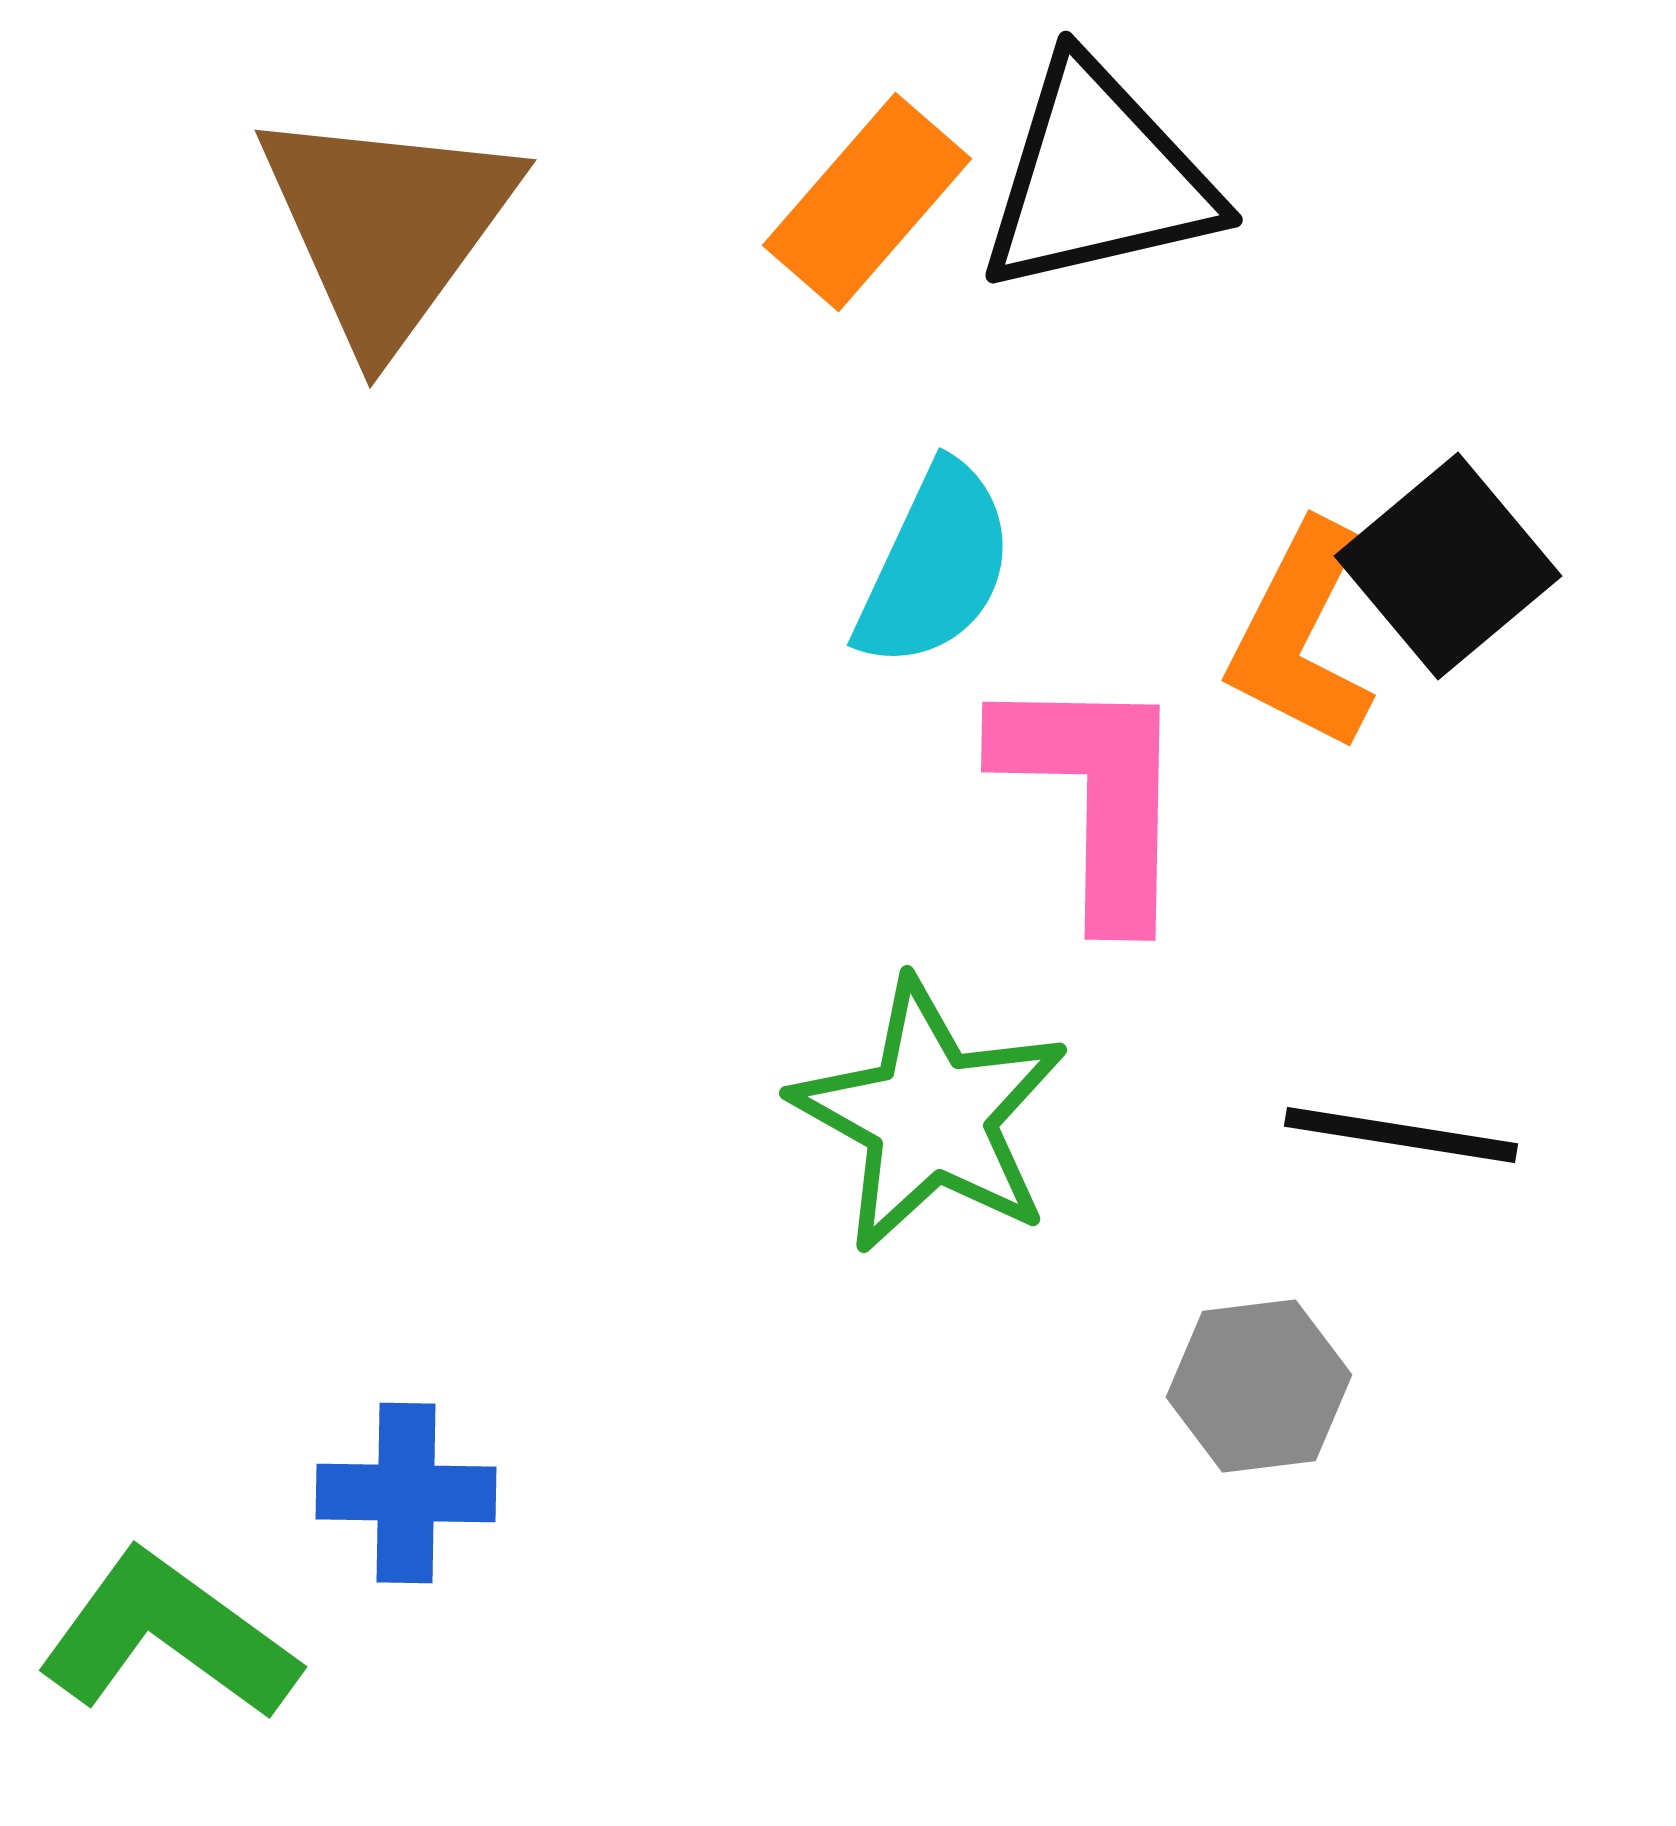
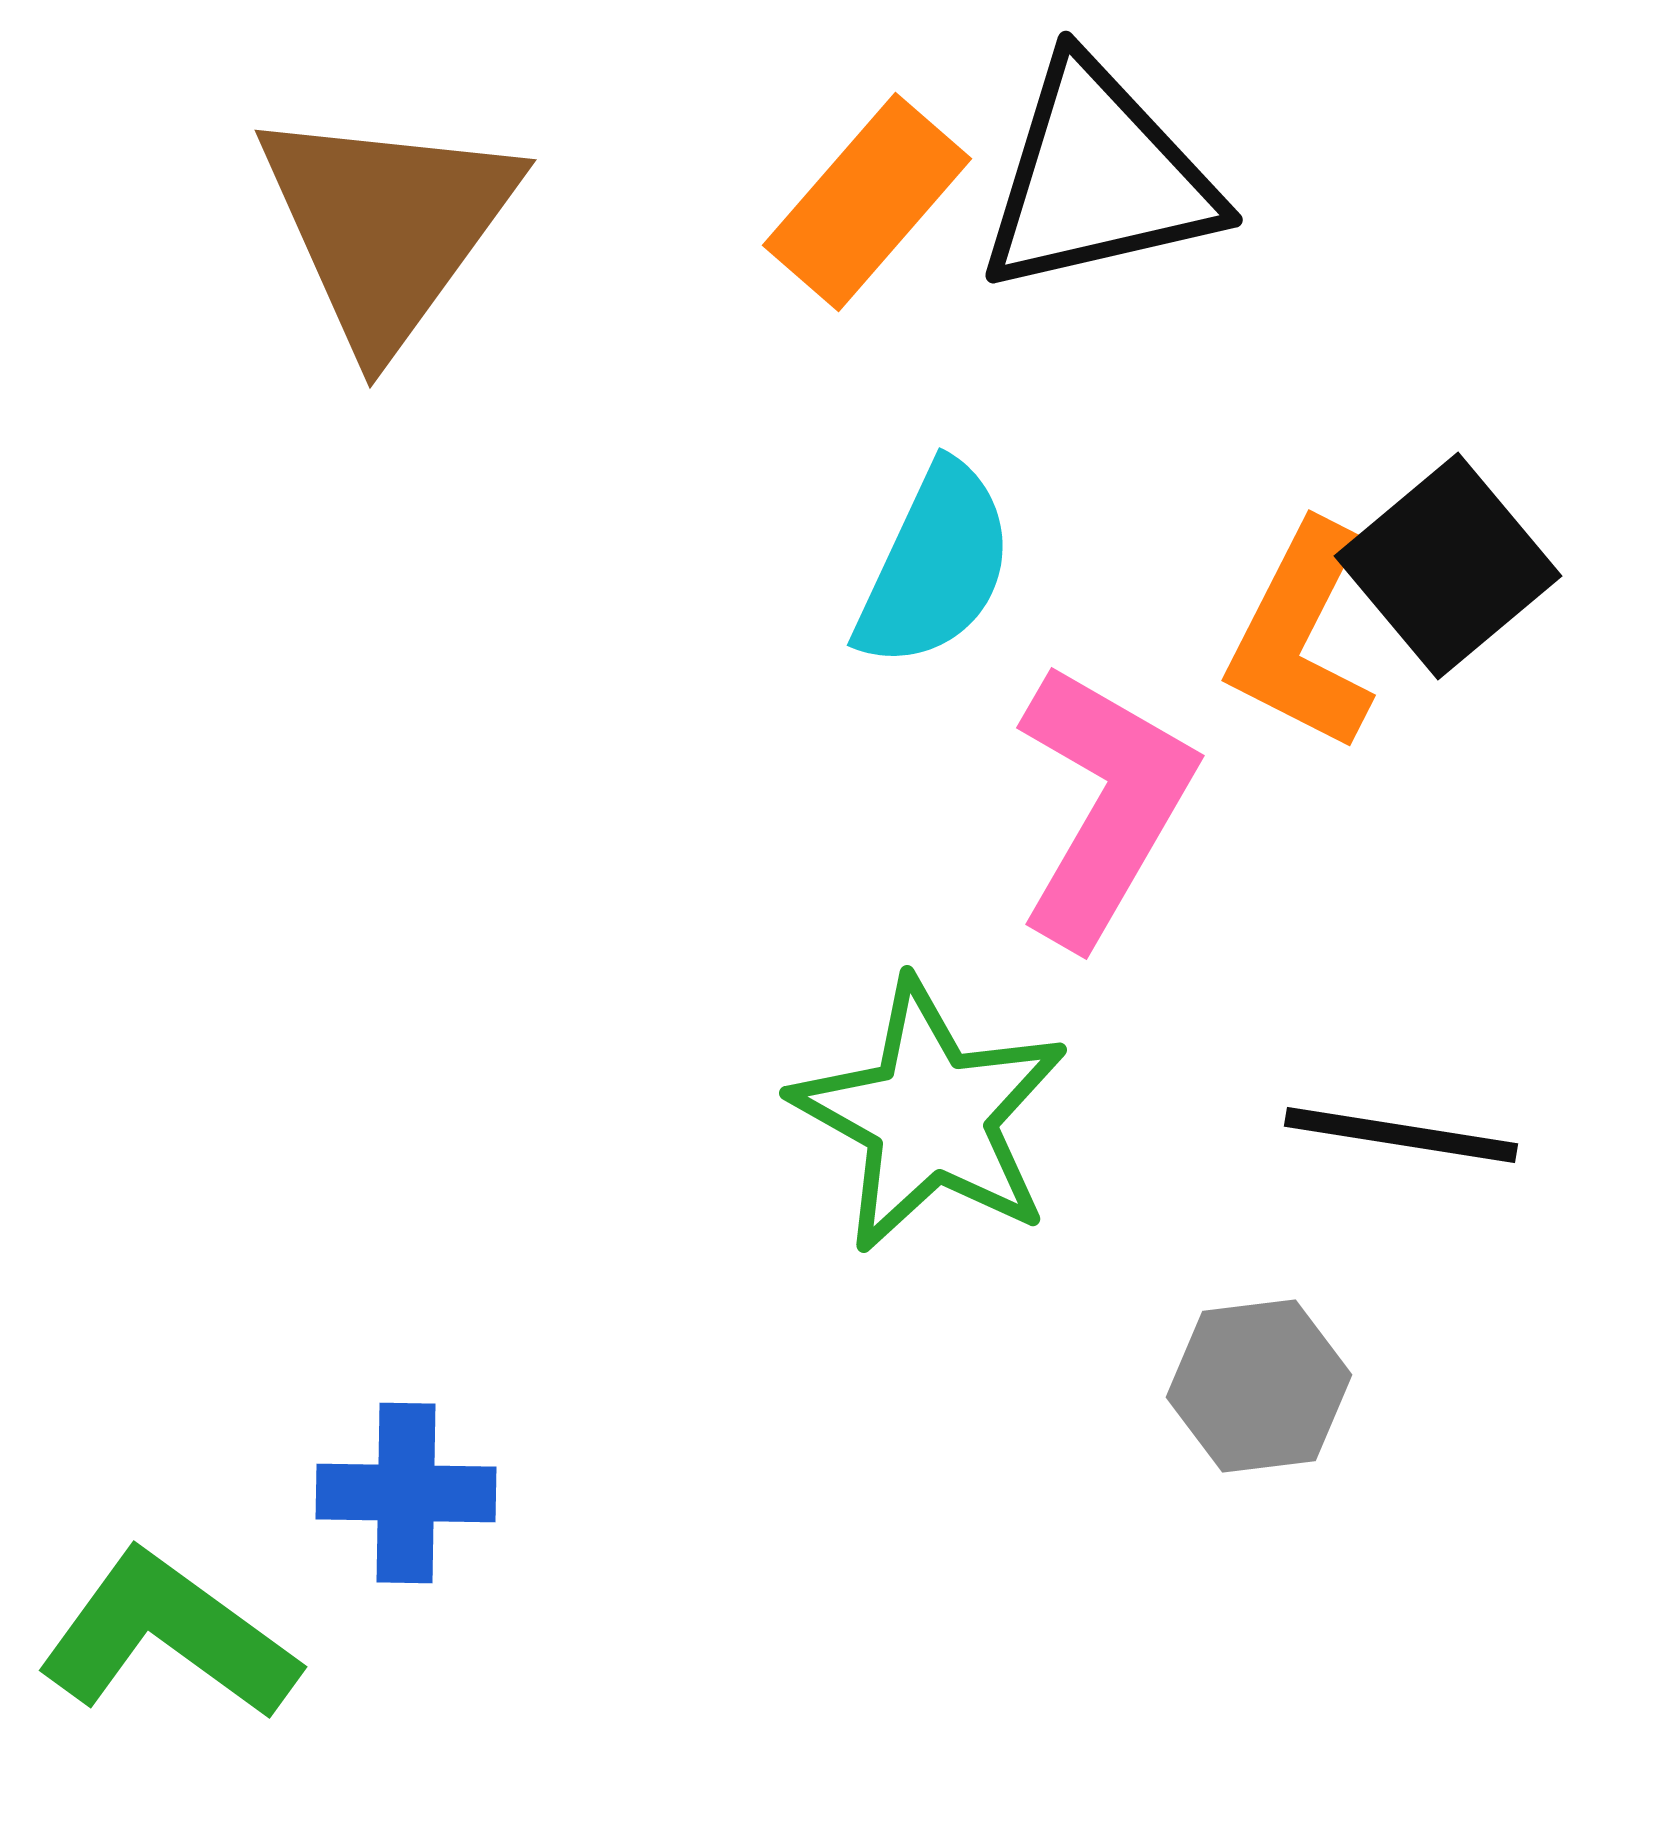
pink L-shape: moved 9 px right, 8 px down; rotated 29 degrees clockwise
